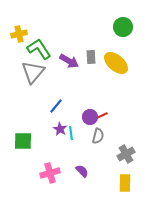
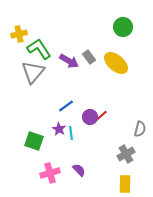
gray rectangle: moved 2 px left; rotated 32 degrees counterclockwise
blue line: moved 10 px right; rotated 14 degrees clockwise
red line: rotated 16 degrees counterclockwise
purple star: moved 1 px left
gray semicircle: moved 42 px right, 7 px up
green square: moved 11 px right; rotated 18 degrees clockwise
purple semicircle: moved 3 px left, 1 px up
yellow rectangle: moved 1 px down
